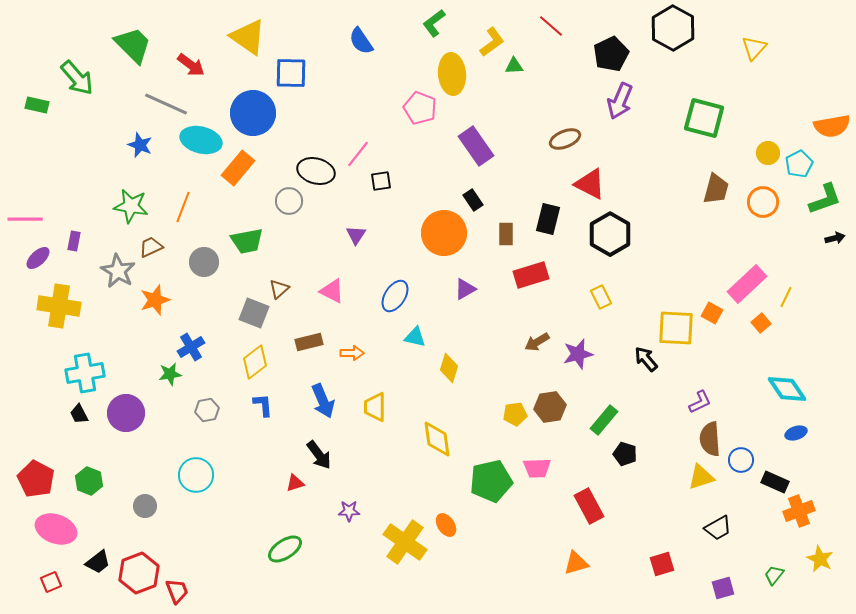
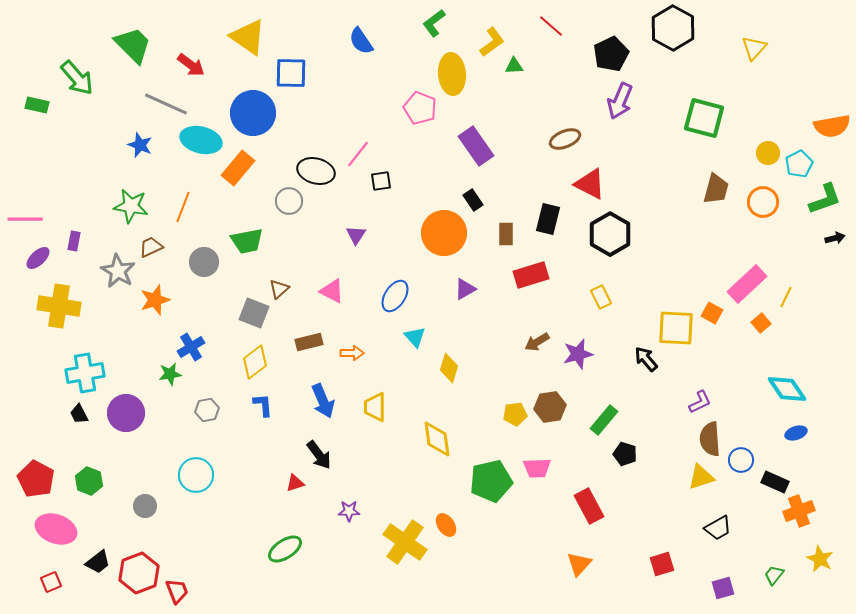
cyan triangle at (415, 337): rotated 35 degrees clockwise
orange triangle at (576, 563): moved 3 px right, 1 px down; rotated 32 degrees counterclockwise
